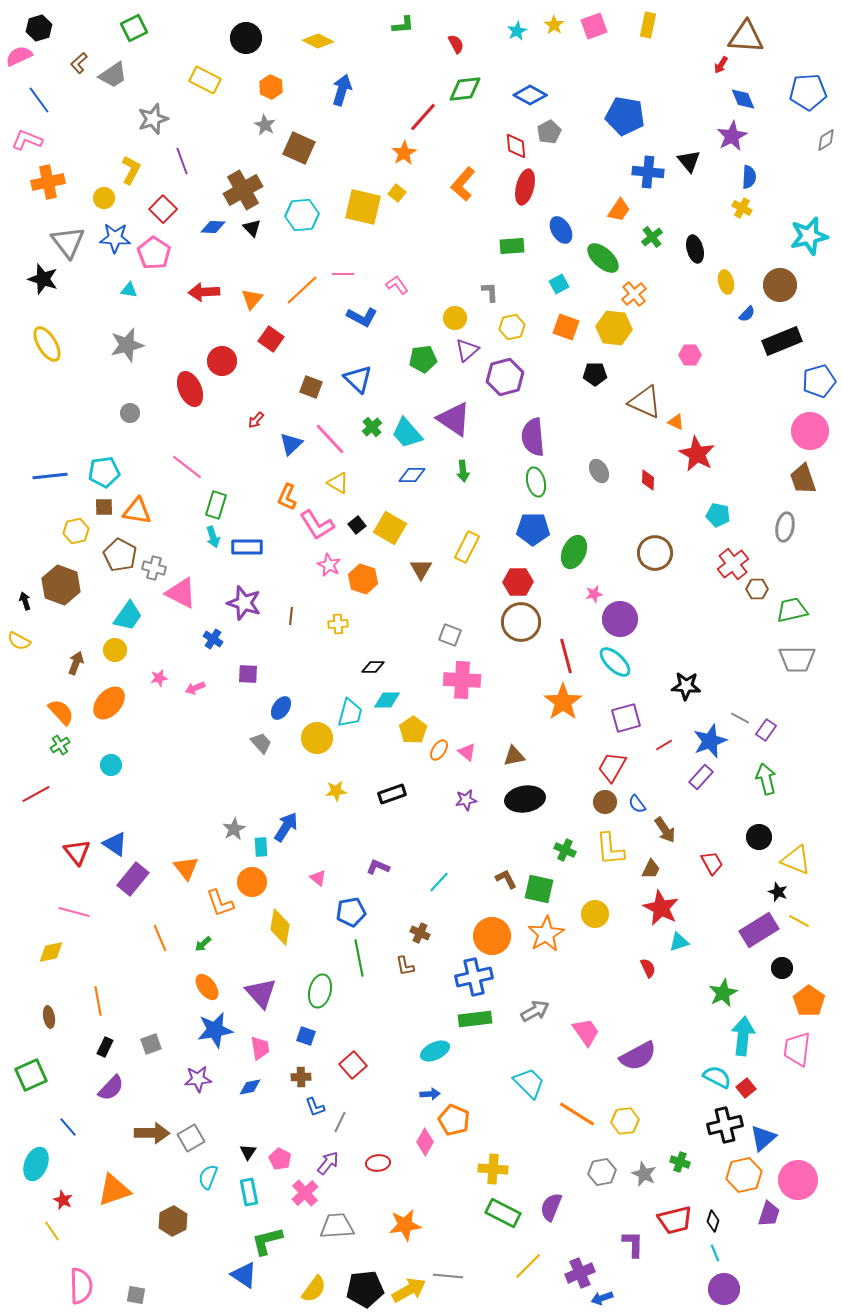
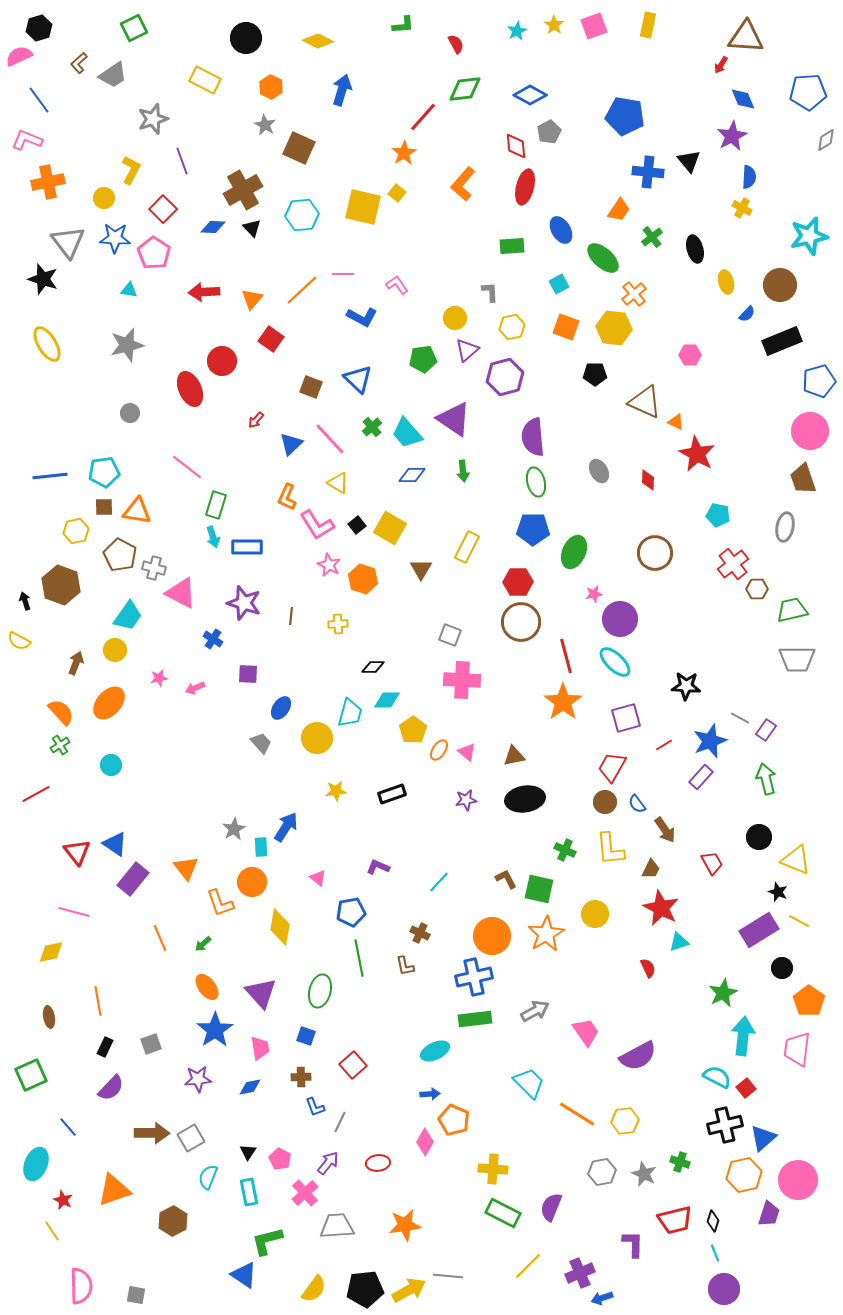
blue star at (215, 1030): rotated 24 degrees counterclockwise
